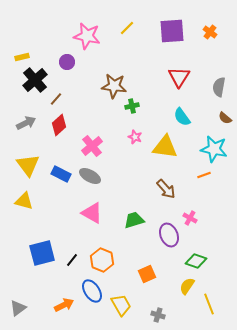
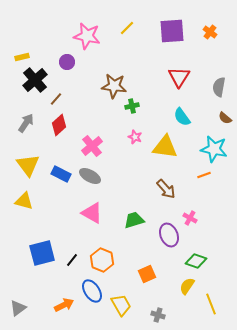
gray arrow at (26, 123): rotated 30 degrees counterclockwise
yellow line at (209, 304): moved 2 px right
